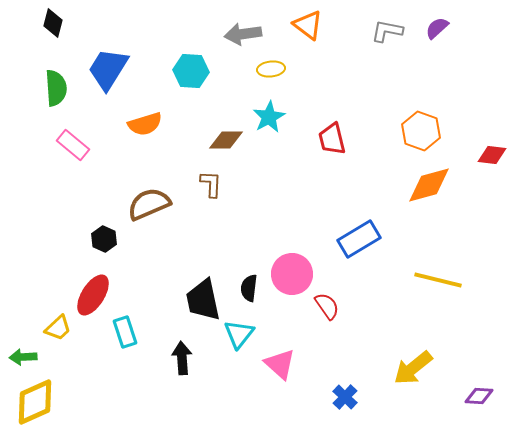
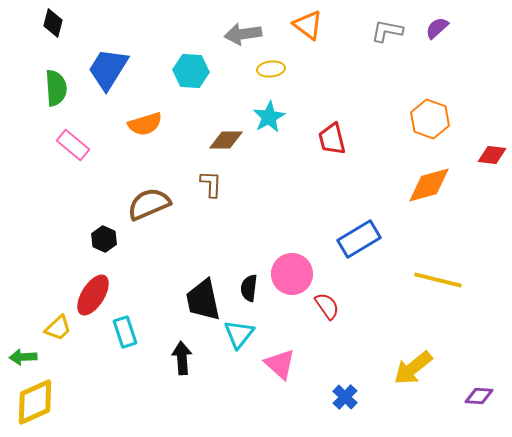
orange hexagon: moved 9 px right, 12 px up
